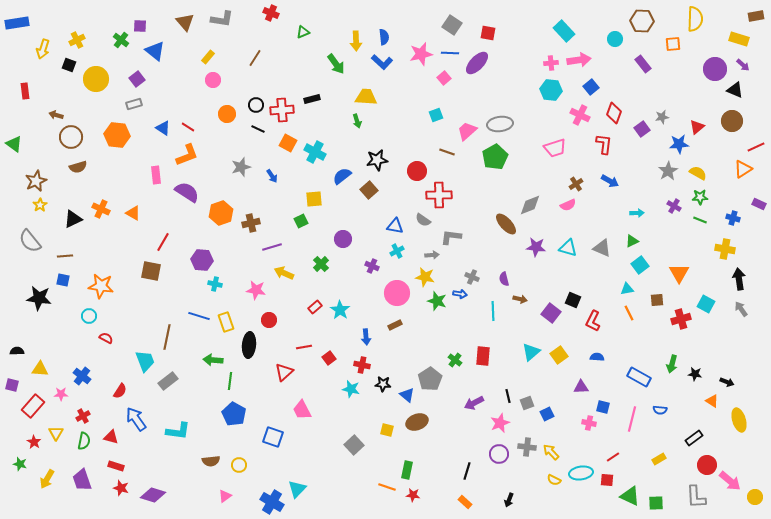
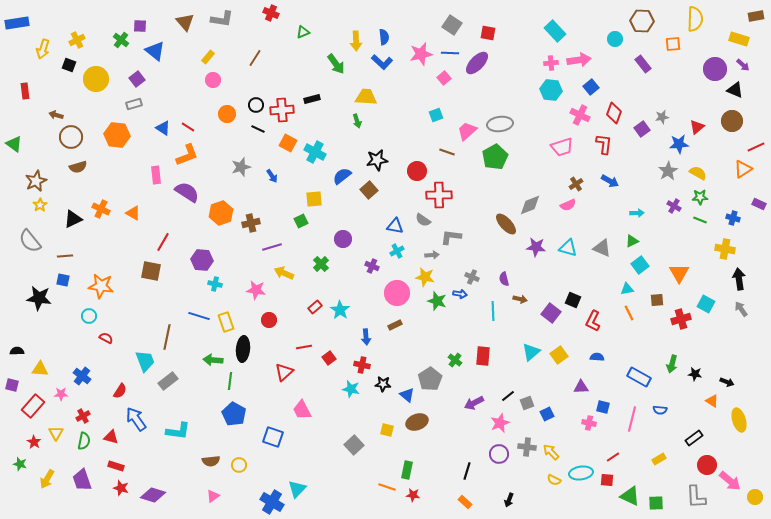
cyan rectangle at (564, 31): moved 9 px left
pink trapezoid at (555, 148): moved 7 px right, 1 px up
black ellipse at (249, 345): moved 6 px left, 4 px down
black line at (508, 396): rotated 64 degrees clockwise
pink triangle at (225, 496): moved 12 px left
